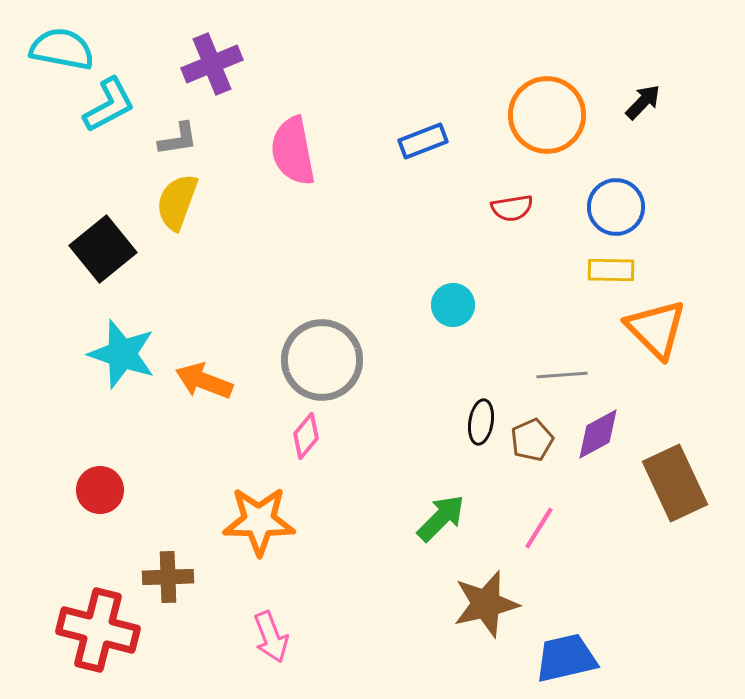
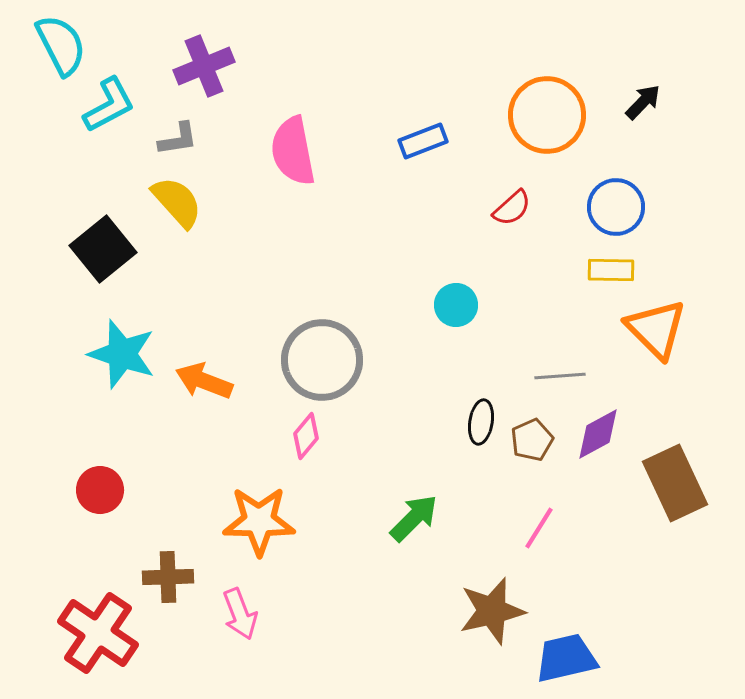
cyan semicircle: moved 1 px left, 4 px up; rotated 52 degrees clockwise
purple cross: moved 8 px left, 2 px down
yellow semicircle: rotated 118 degrees clockwise
red semicircle: rotated 33 degrees counterclockwise
cyan circle: moved 3 px right
gray line: moved 2 px left, 1 px down
green arrow: moved 27 px left
brown star: moved 6 px right, 7 px down
red cross: moved 3 px down; rotated 20 degrees clockwise
pink arrow: moved 31 px left, 23 px up
